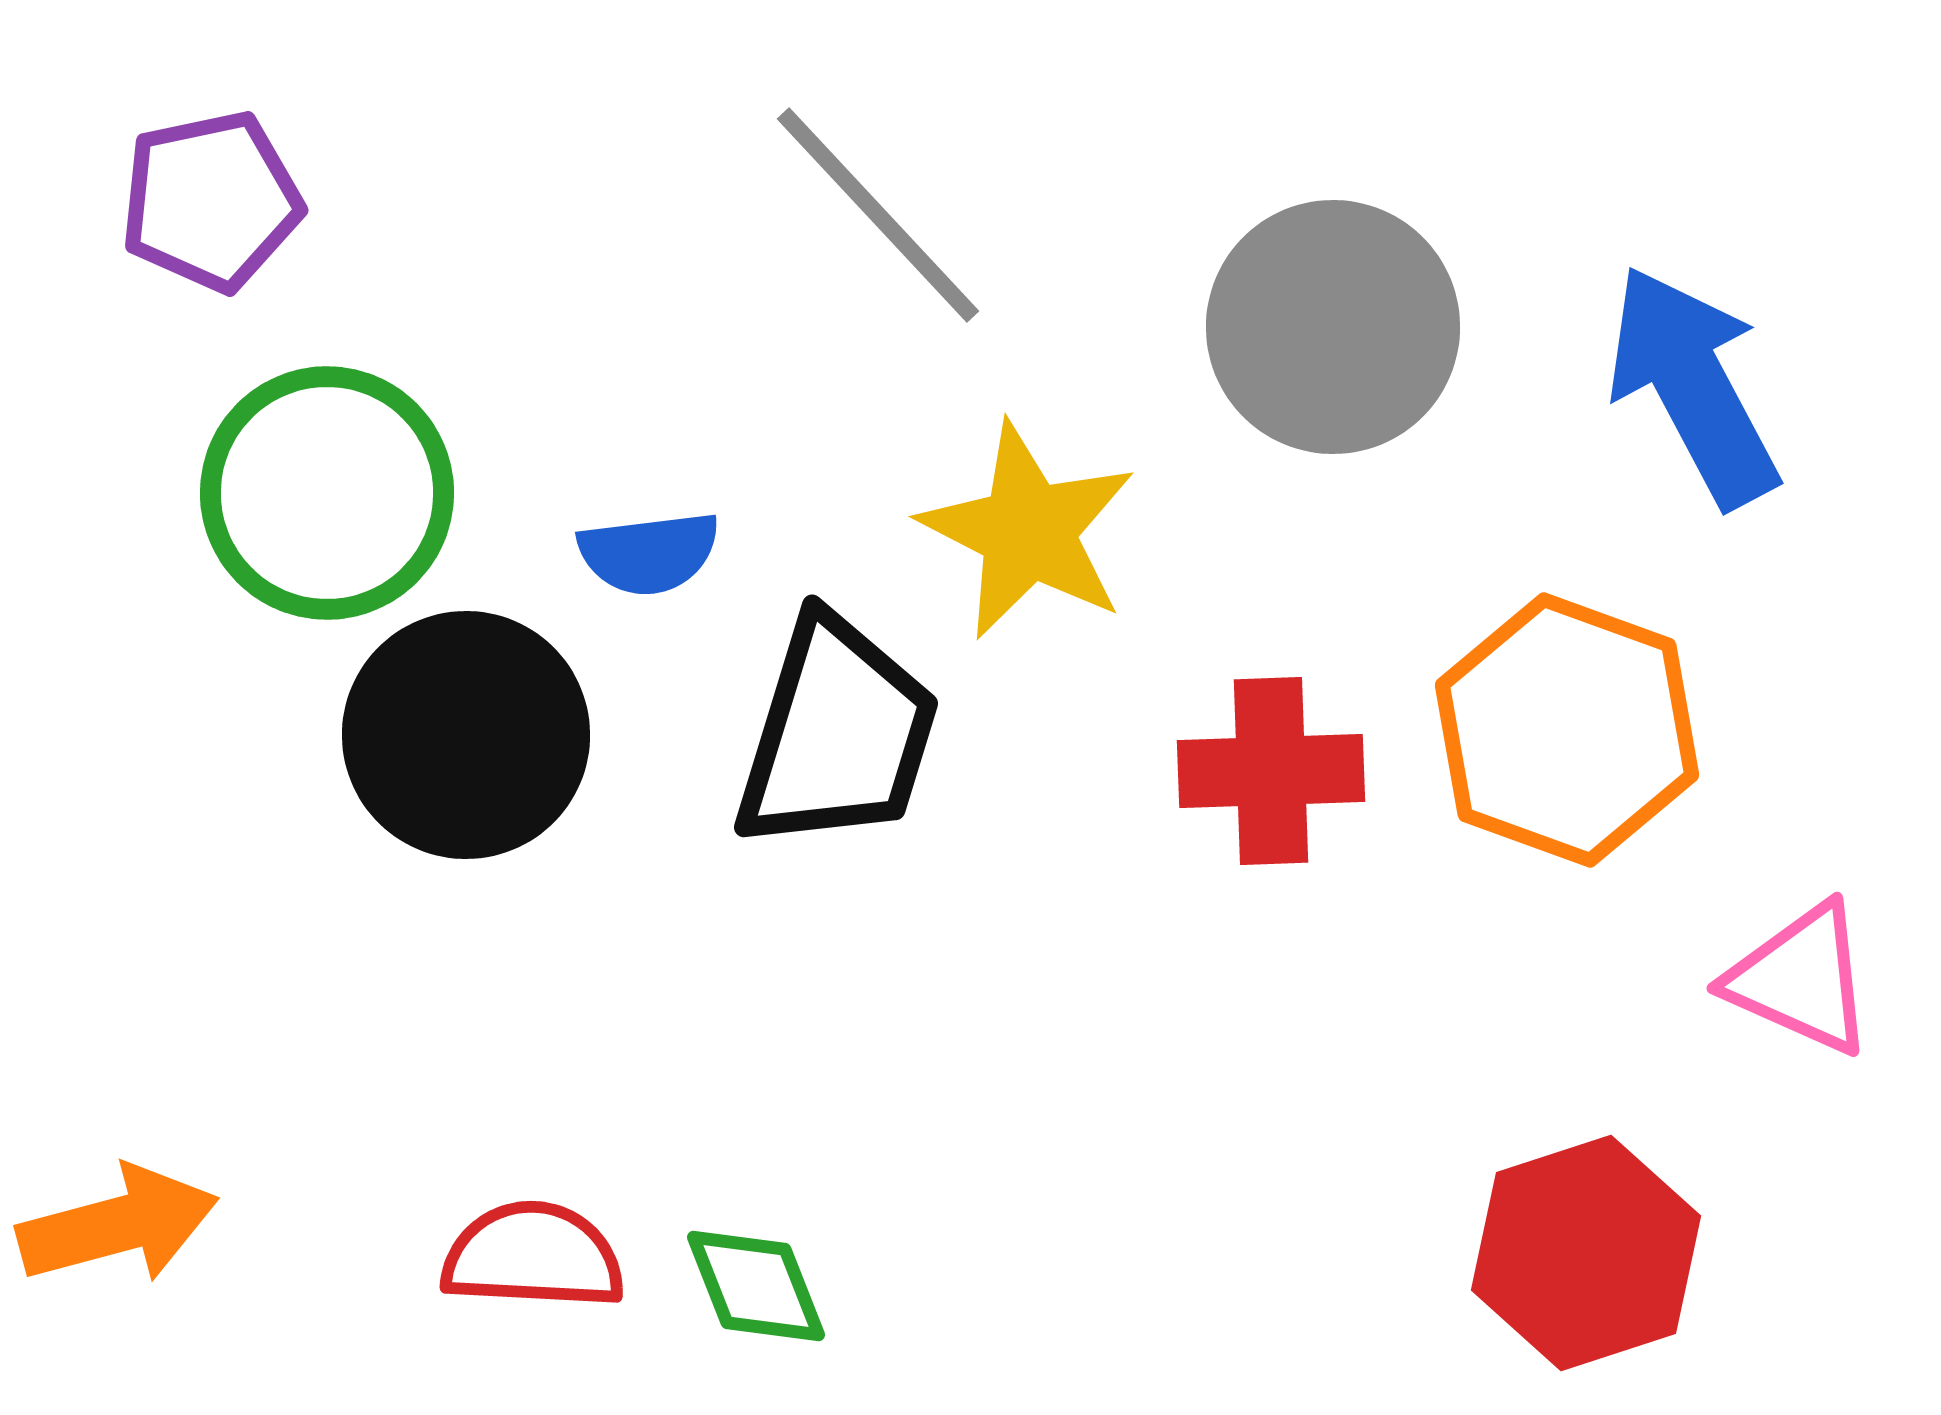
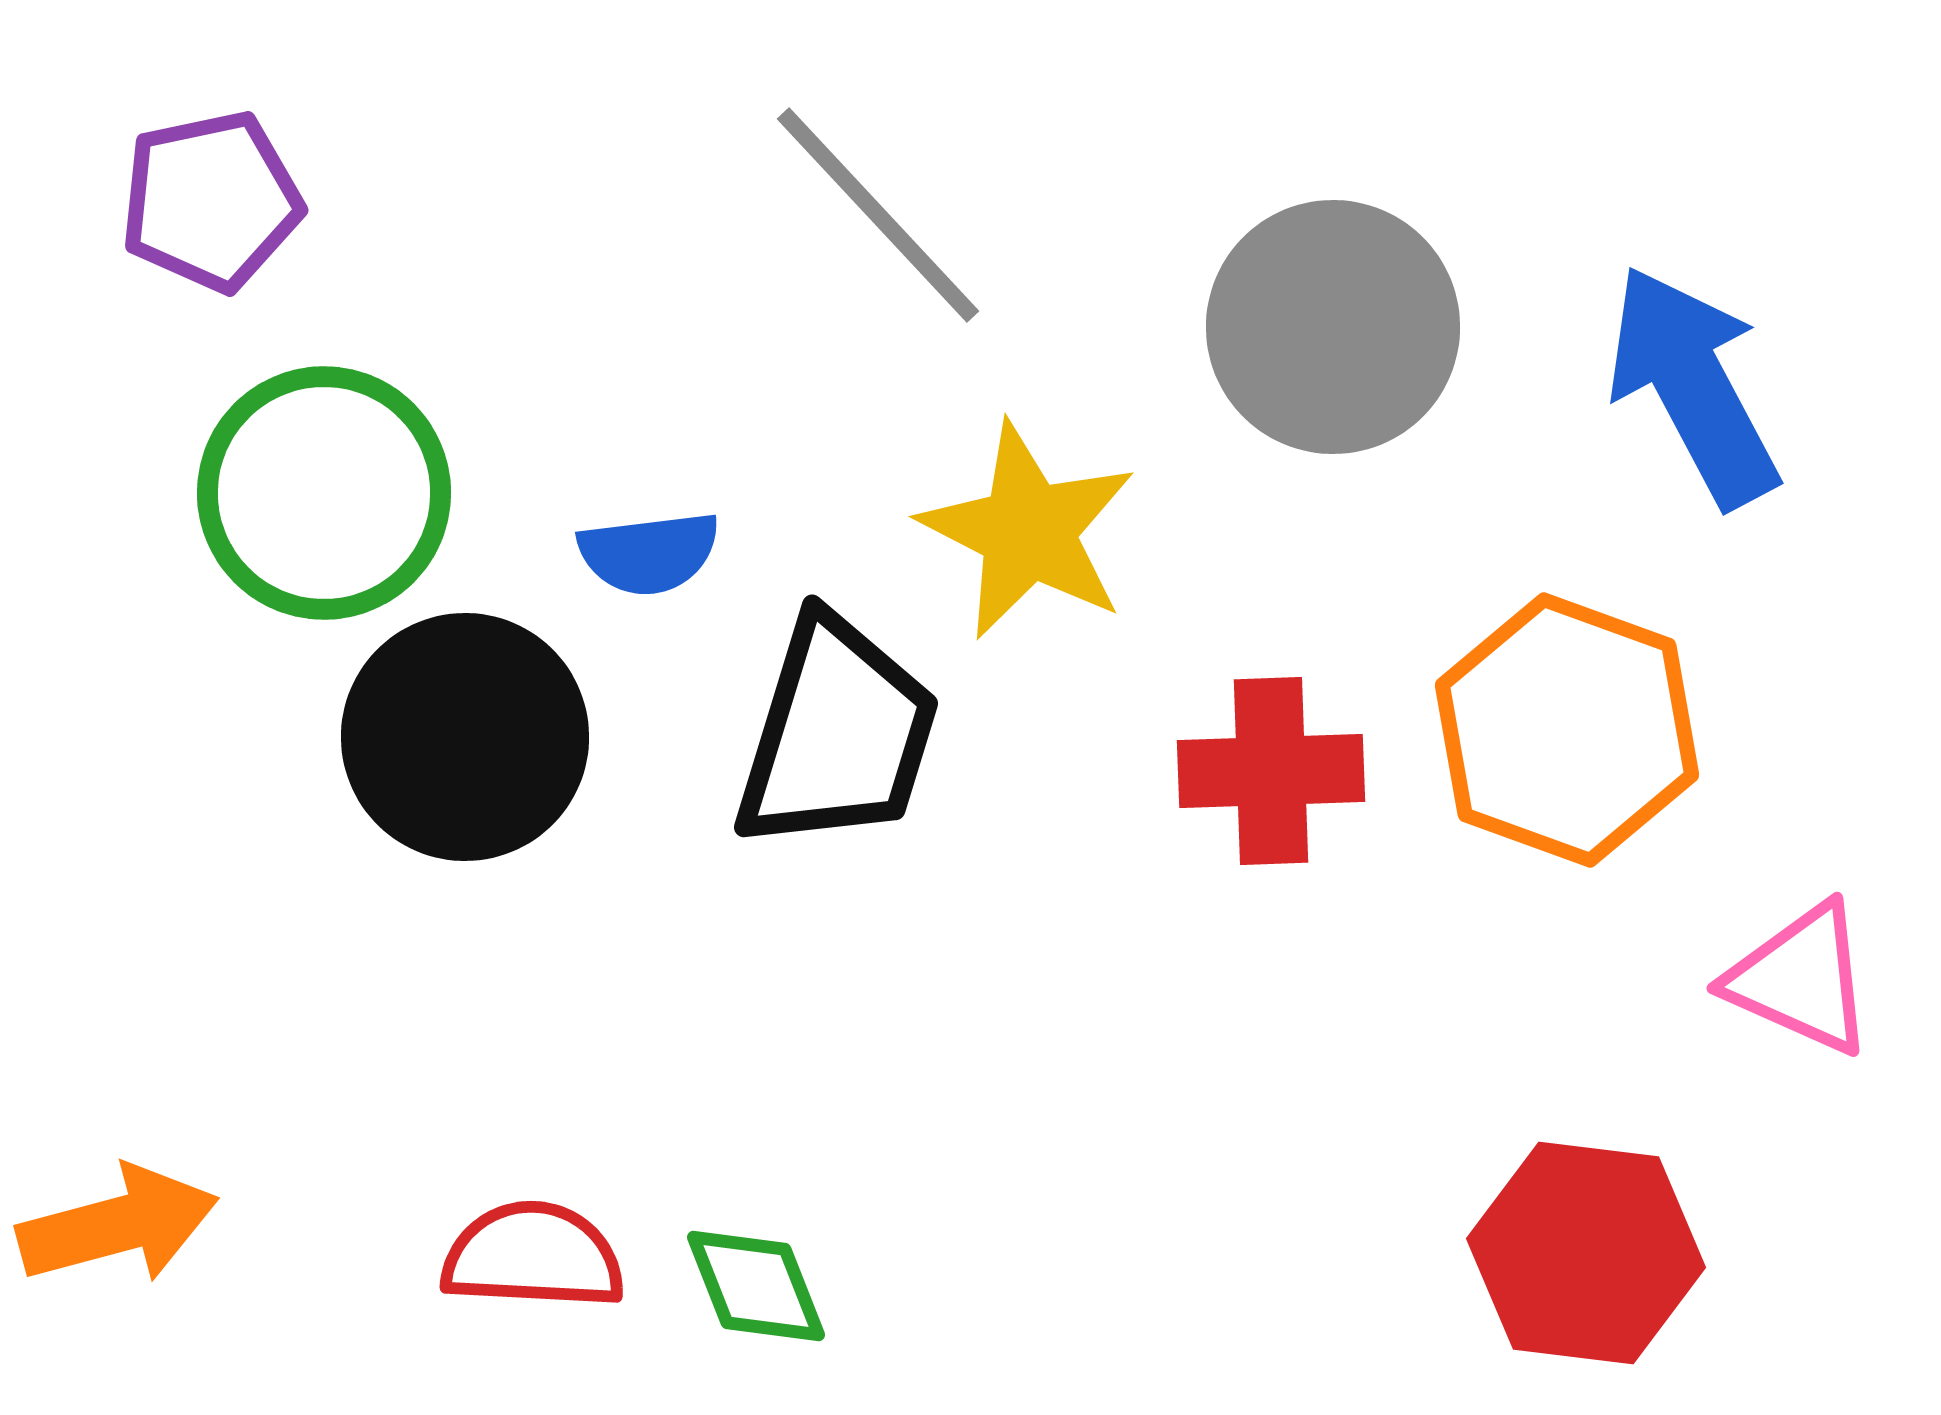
green circle: moved 3 px left
black circle: moved 1 px left, 2 px down
red hexagon: rotated 25 degrees clockwise
